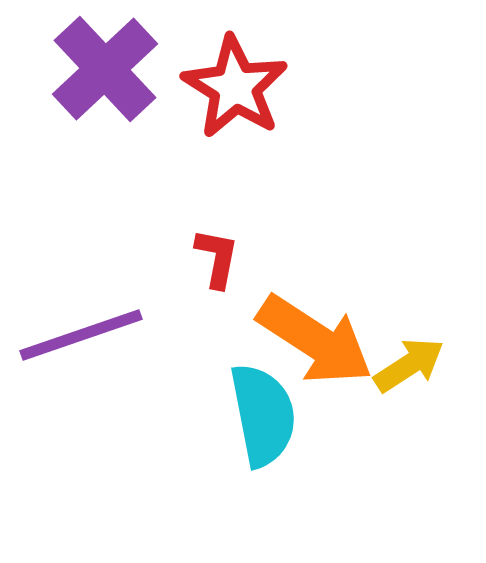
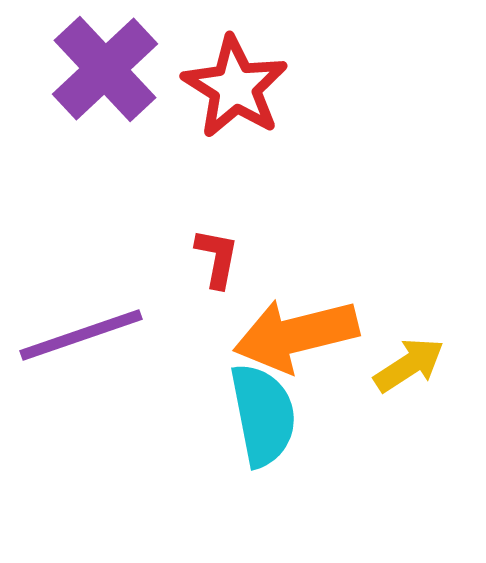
orange arrow: moved 19 px left, 5 px up; rotated 133 degrees clockwise
